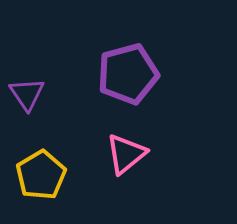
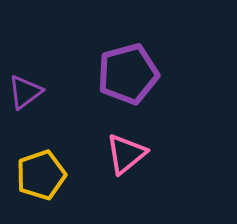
purple triangle: moved 2 px left, 2 px up; rotated 27 degrees clockwise
yellow pentagon: rotated 12 degrees clockwise
